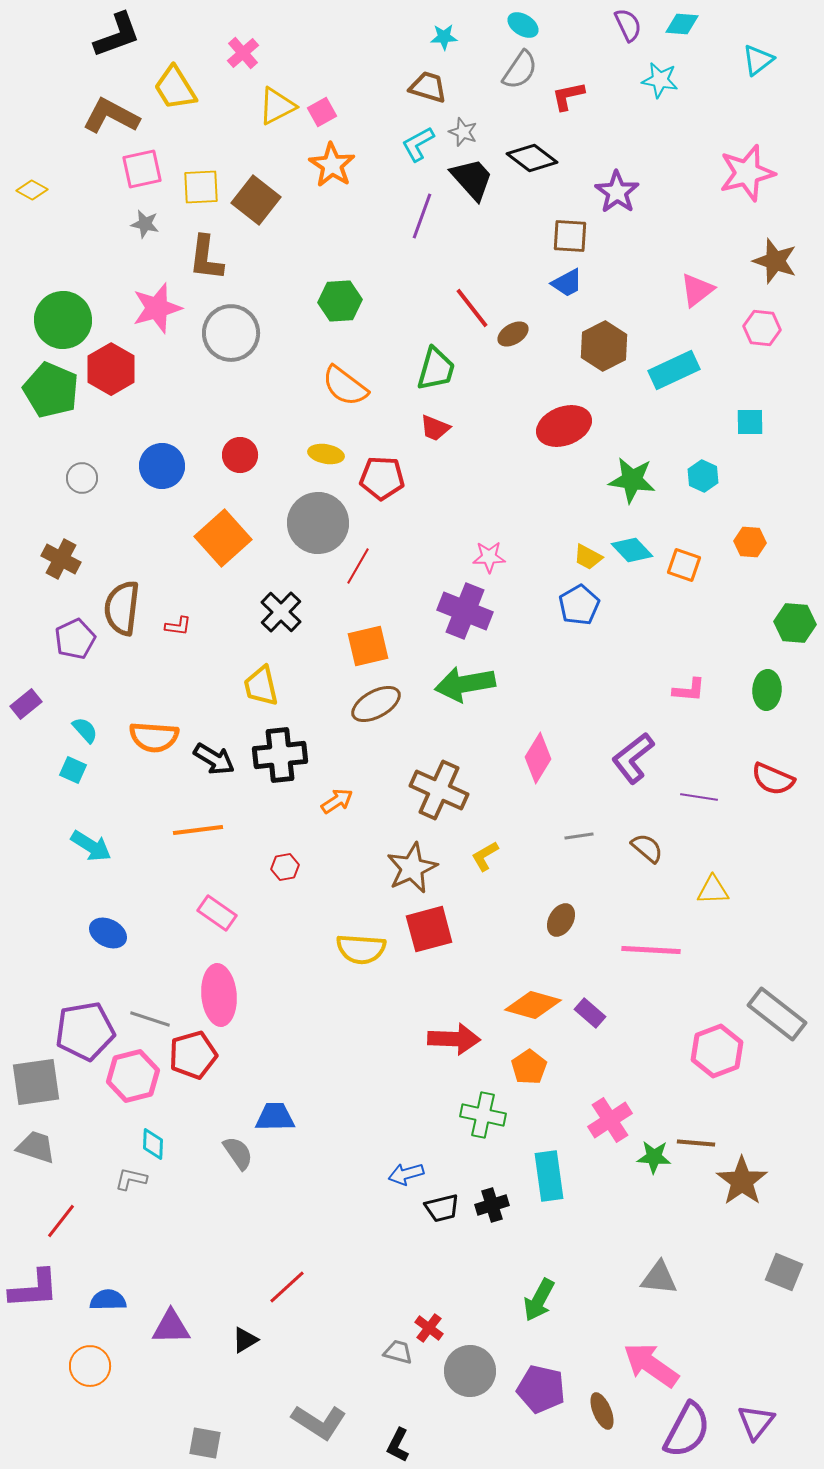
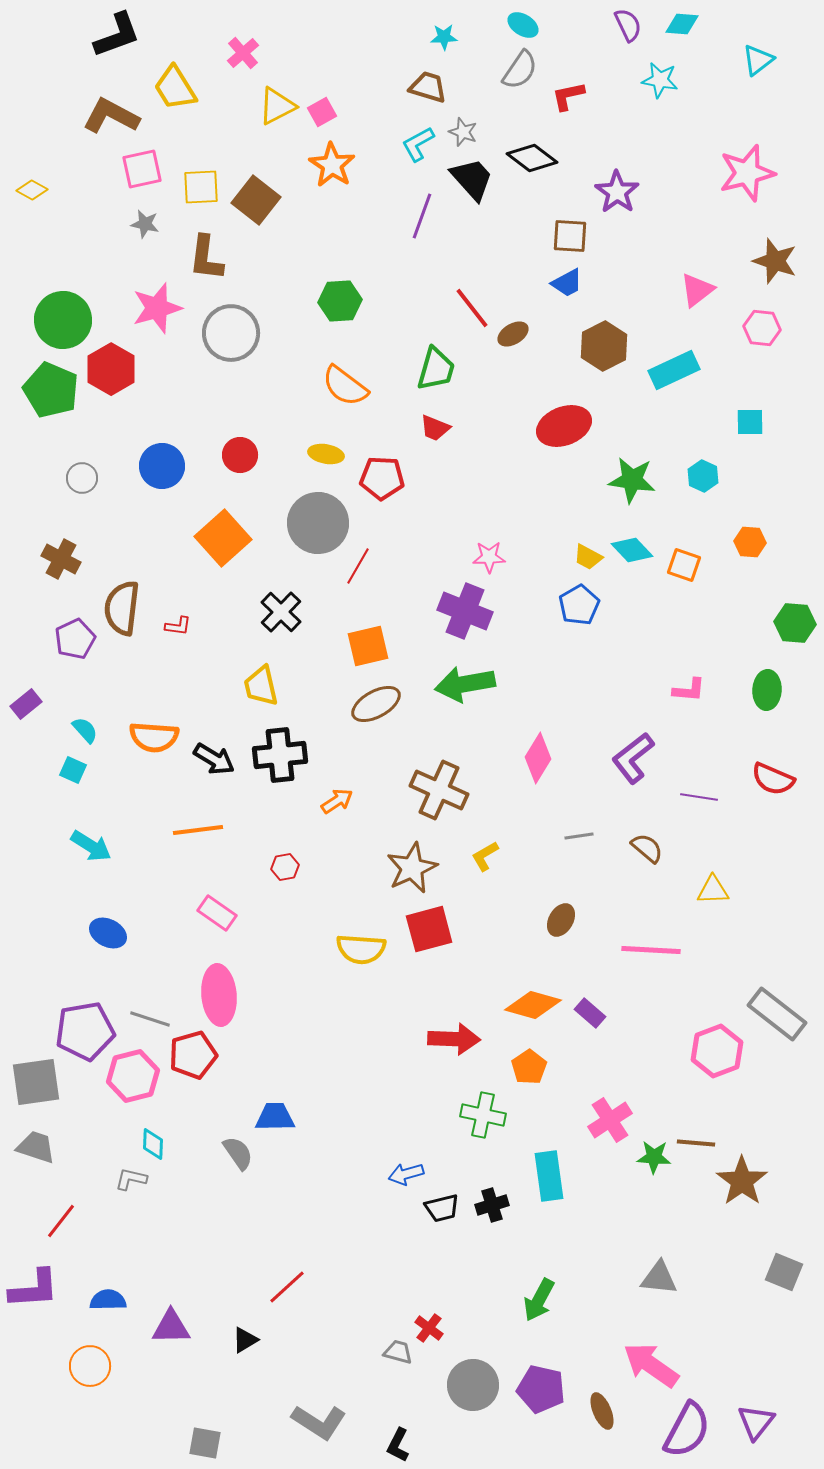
gray circle at (470, 1371): moved 3 px right, 14 px down
